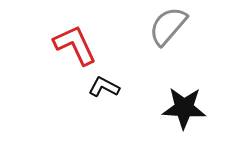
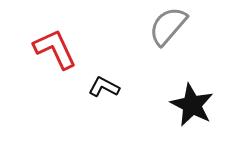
red L-shape: moved 20 px left, 4 px down
black star: moved 8 px right, 3 px up; rotated 24 degrees clockwise
